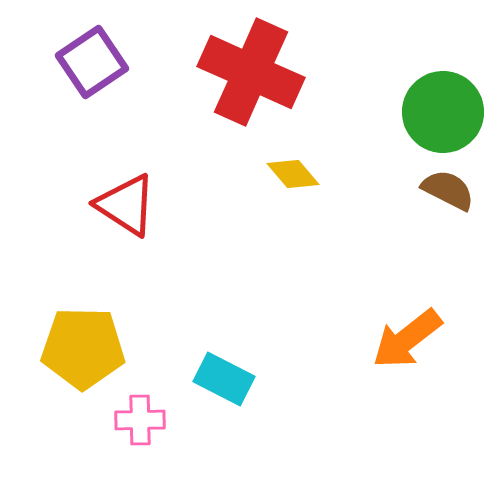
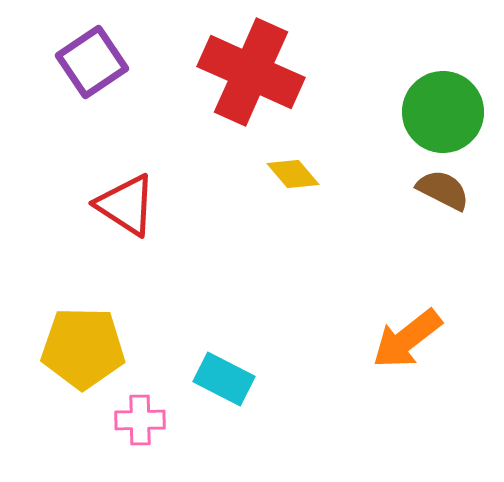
brown semicircle: moved 5 px left
